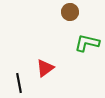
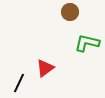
black line: rotated 36 degrees clockwise
